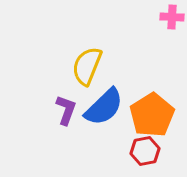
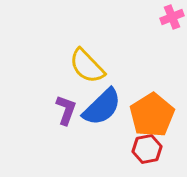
pink cross: rotated 25 degrees counterclockwise
yellow semicircle: rotated 66 degrees counterclockwise
blue semicircle: moved 2 px left
red hexagon: moved 2 px right, 2 px up
